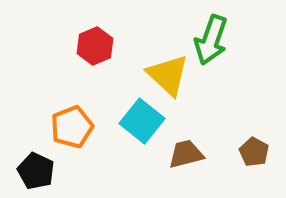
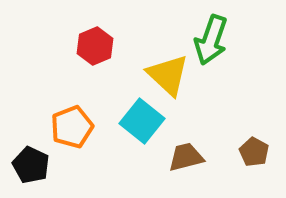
brown trapezoid: moved 3 px down
black pentagon: moved 5 px left, 6 px up
